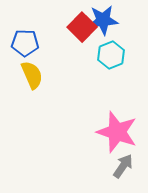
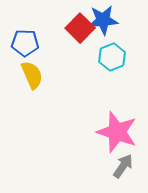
red square: moved 2 px left, 1 px down
cyan hexagon: moved 1 px right, 2 px down
